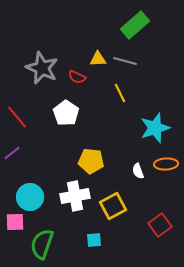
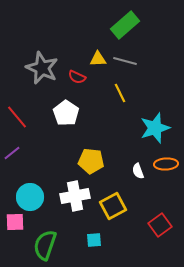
green rectangle: moved 10 px left
green semicircle: moved 3 px right, 1 px down
